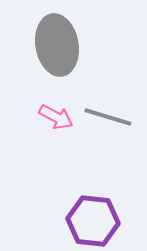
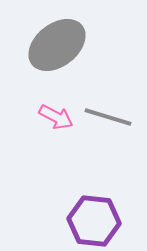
gray ellipse: rotated 62 degrees clockwise
purple hexagon: moved 1 px right
